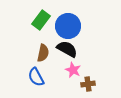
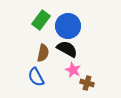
brown cross: moved 1 px left, 1 px up; rotated 24 degrees clockwise
